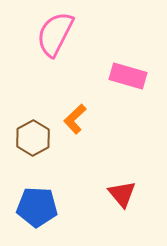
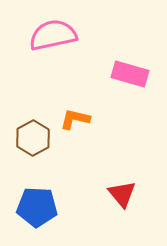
pink semicircle: moved 2 px left, 1 px down; rotated 51 degrees clockwise
pink rectangle: moved 2 px right, 2 px up
orange L-shape: rotated 56 degrees clockwise
